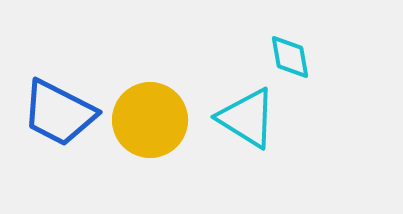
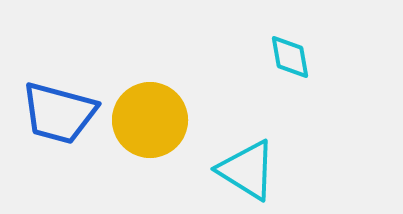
blue trapezoid: rotated 12 degrees counterclockwise
cyan triangle: moved 52 px down
